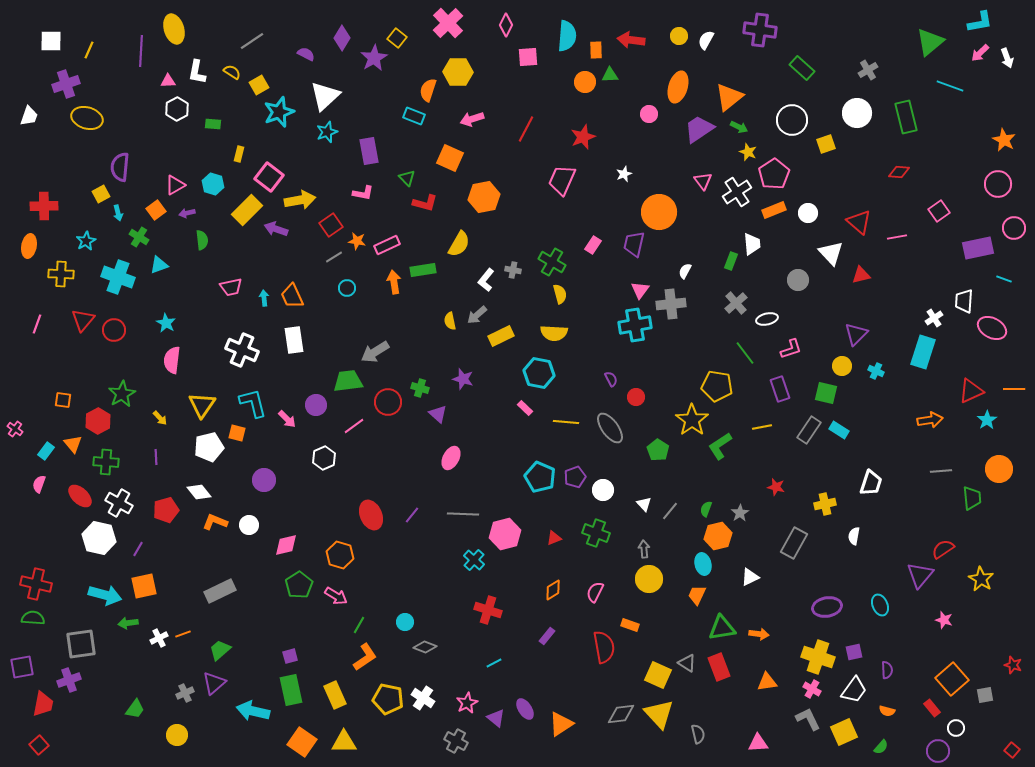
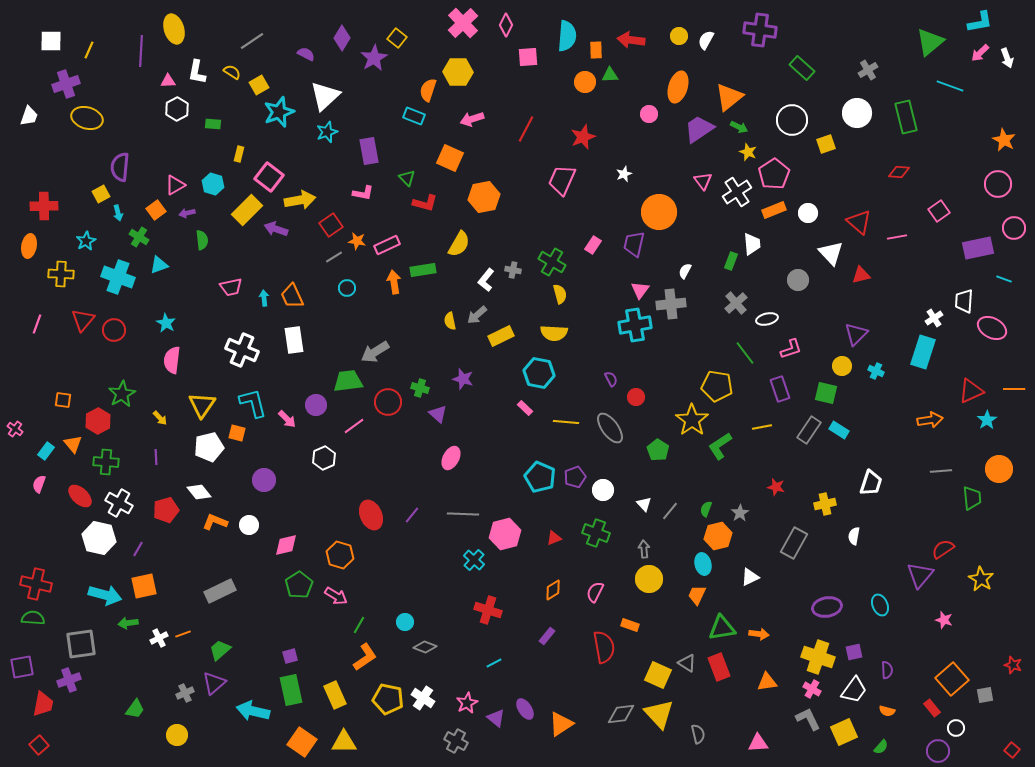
pink cross at (448, 23): moved 15 px right
